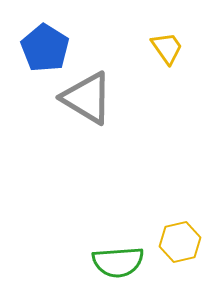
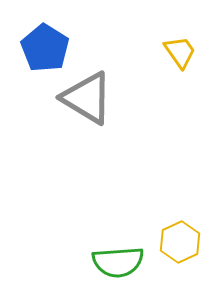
yellow trapezoid: moved 13 px right, 4 px down
yellow hexagon: rotated 12 degrees counterclockwise
